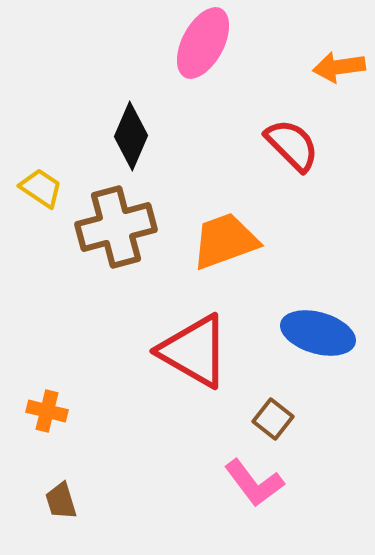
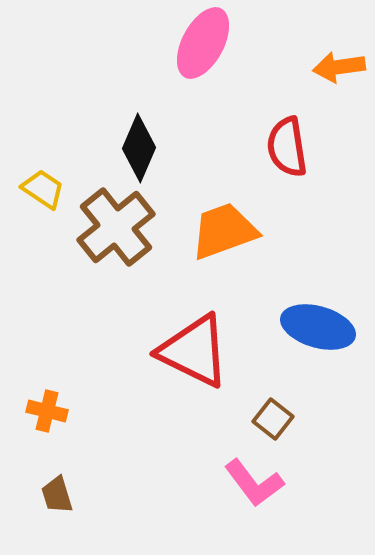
black diamond: moved 8 px right, 12 px down
red semicircle: moved 5 px left, 2 px down; rotated 144 degrees counterclockwise
yellow trapezoid: moved 2 px right, 1 px down
brown cross: rotated 24 degrees counterclockwise
orange trapezoid: moved 1 px left, 10 px up
blue ellipse: moved 6 px up
red triangle: rotated 4 degrees counterclockwise
brown trapezoid: moved 4 px left, 6 px up
